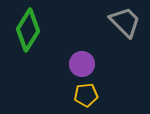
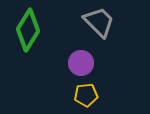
gray trapezoid: moved 26 px left
purple circle: moved 1 px left, 1 px up
